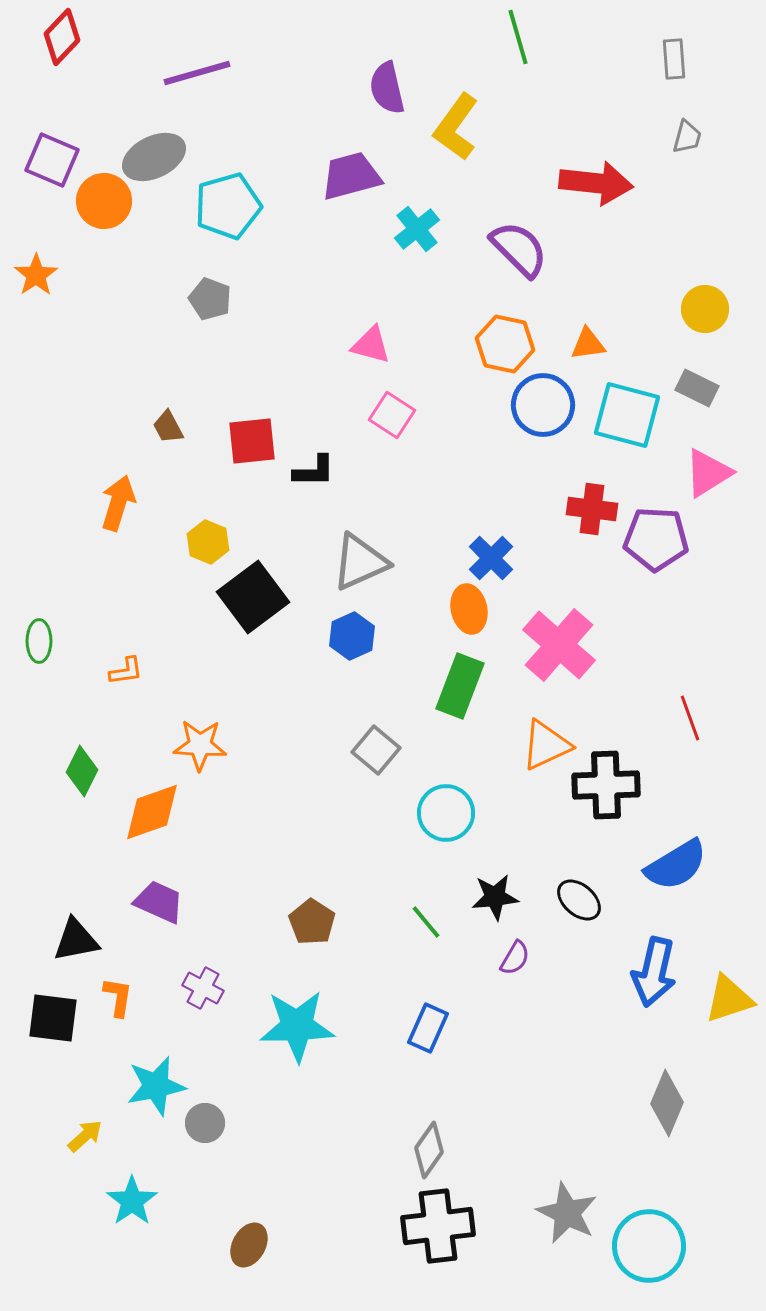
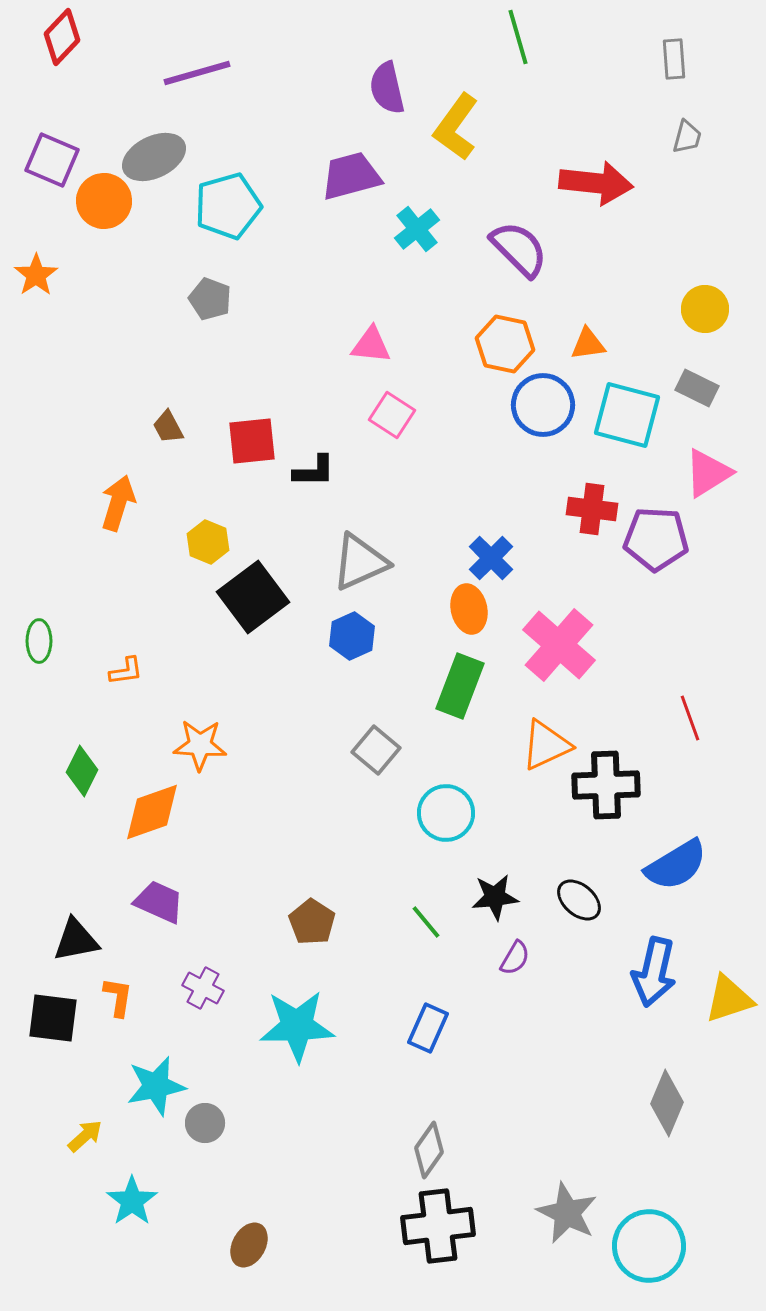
pink triangle at (371, 345): rotated 9 degrees counterclockwise
